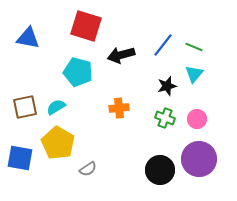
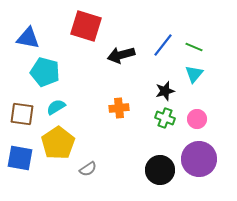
cyan pentagon: moved 33 px left
black star: moved 2 px left, 5 px down
brown square: moved 3 px left, 7 px down; rotated 20 degrees clockwise
yellow pentagon: rotated 8 degrees clockwise
